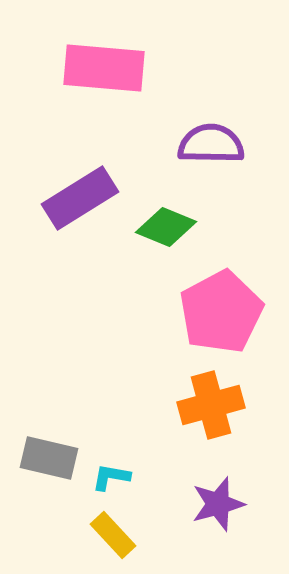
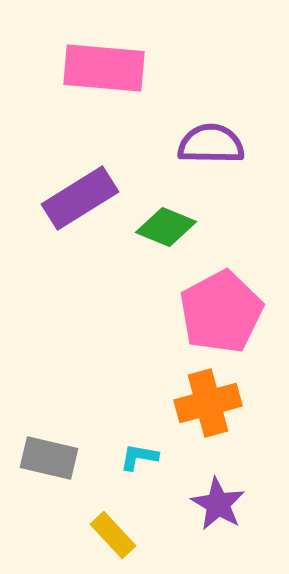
orange cross: moved 3 px left, 2 px up
cyan L-shape: moved 28 px right, 20 px up
purple star: rotated 26 degrees counterclockwise
